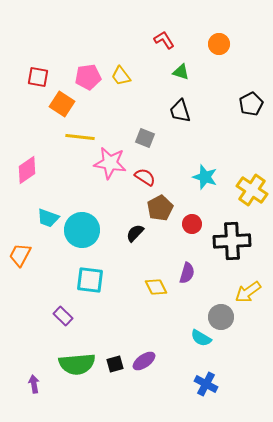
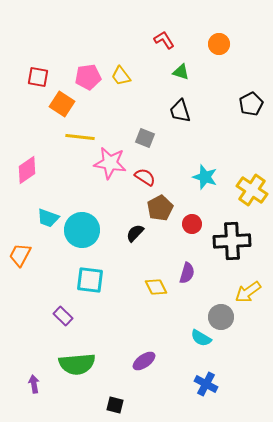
black square: moved 41 px down; rotated 30 degrees clockwise
